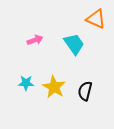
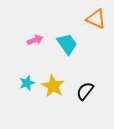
cyan trapezoid: moved 7 px left
cyan star: moved 1 px right; rotated 21 degrees counterclockwise
yellow star: moved 1 px left, 1 px up
black semicircle: rotated 24 degrees clockwise
